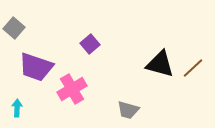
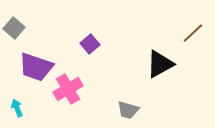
black triangle: rotated 44 degrees counterclockwise
brown line: moved 35 px up
pink cross: moved 4 px left
cyan arrow: rotated 24 degrees counterclockwise
